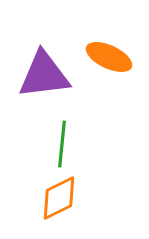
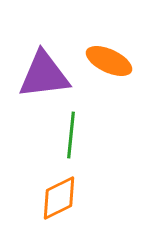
orange ellipse: moved 4 px down
green line: moved 9 px right, 9 px up
